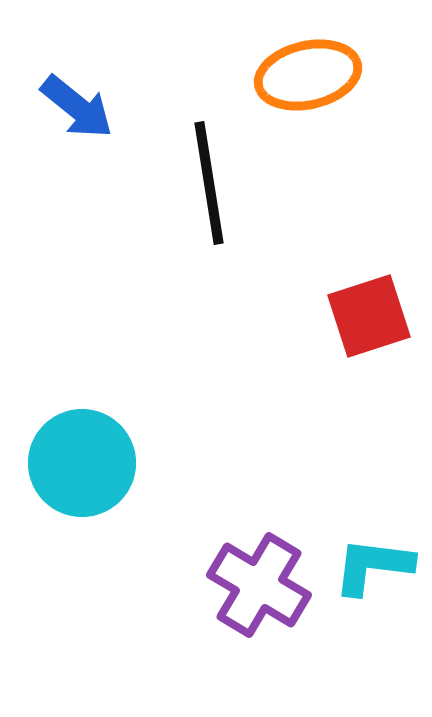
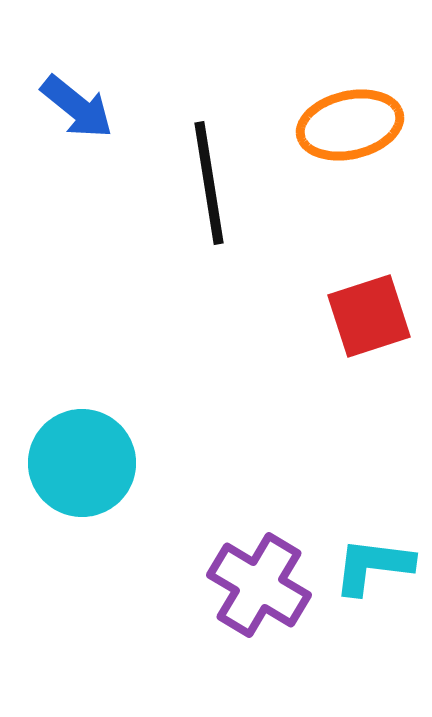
orange ellipse: moved 42 px right, 50 px down
